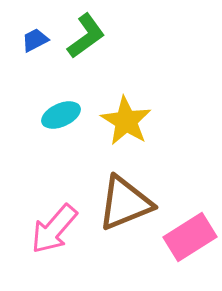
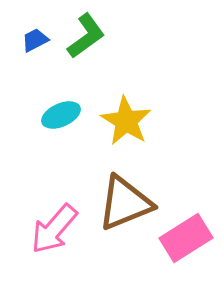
pink rectangle: moved 4 px left, 1 px down
